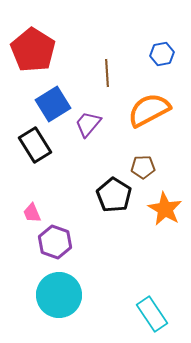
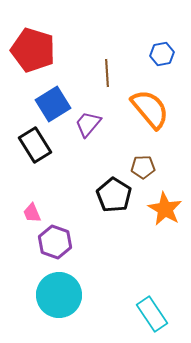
red pentagon: rotated 15 degrees counterclockwise
orange semicircle: moved 1 px right, 1 px up; rotated 78 degrees clockwise
